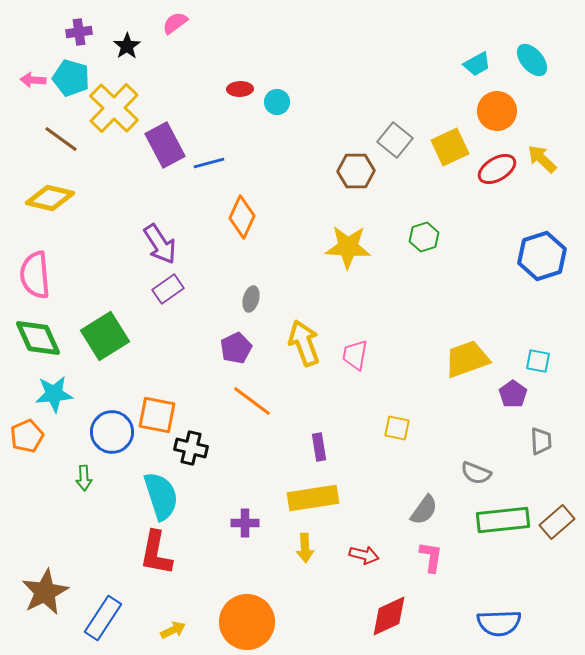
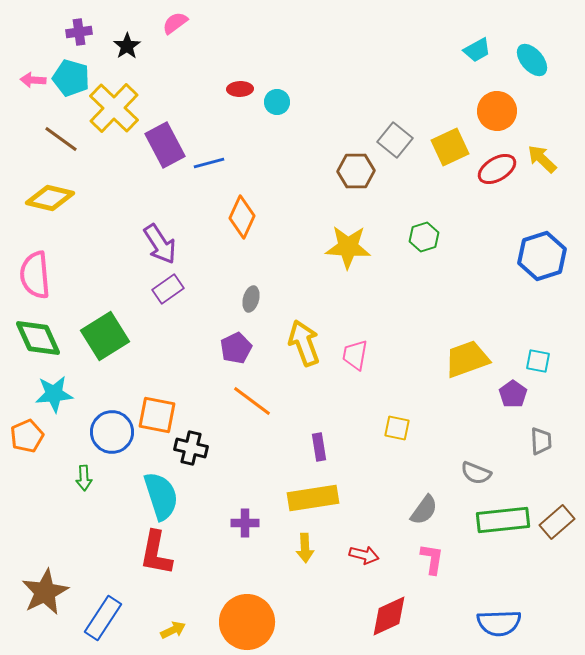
cyan trapezoid at (477, 64): moved 14 px up
pink L-shape at (431, 557): moved 1 px right, 2 px down
